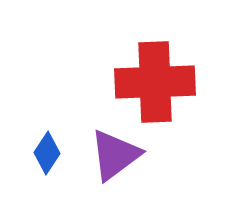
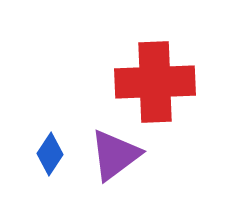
blue diamond: moved 3 px right, 1 px down
